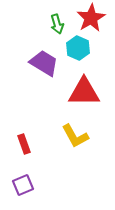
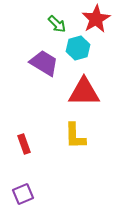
red star: moved 5 px right, 1 px down
green arrow: rotated 30 degrees counterclockwise
cyan hexagon: rotated 20 degrees clockwise
yellow L-shape: rotated 28 degrees clockwise
purple square: moved 9 px down
